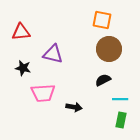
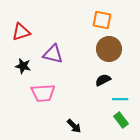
red triangle: rotated 12 degrees counterclockwise
black star: moved 2 px up
black arrow: moved 19 px down; rotated 35 degrees clockwise
green rectangle: rotated 49 degrees counterclockwise
